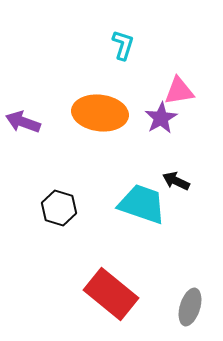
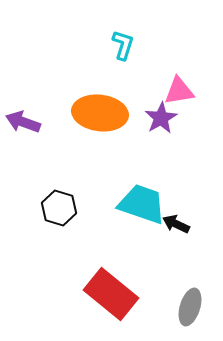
black arrow: moved 43 px down
